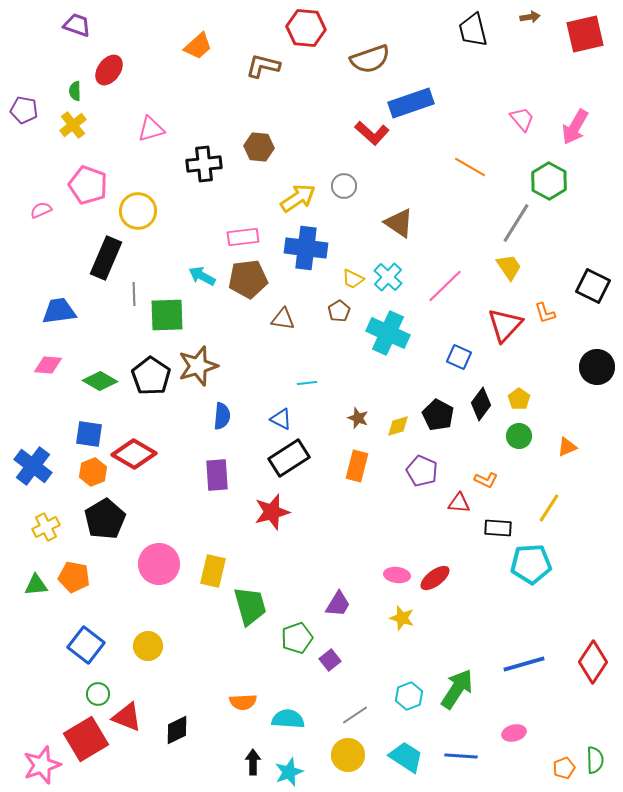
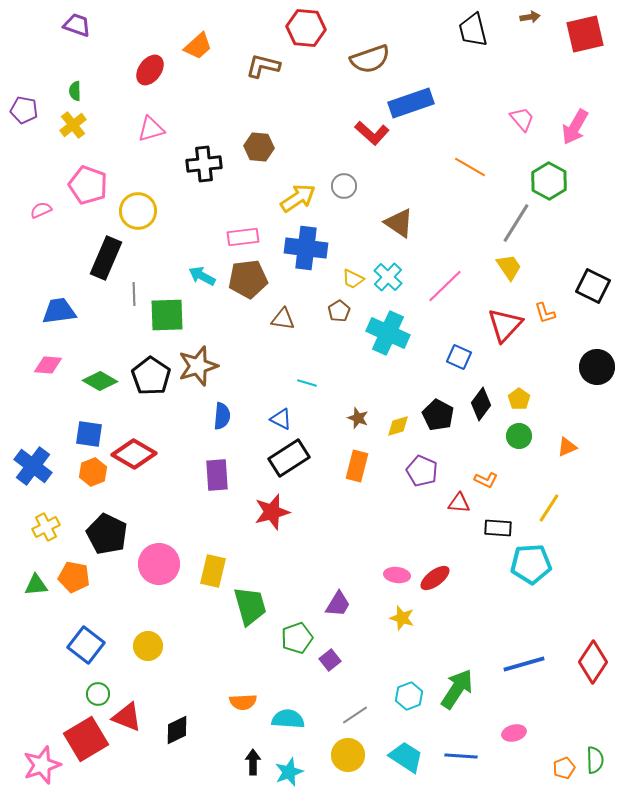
red ellipse at (109, 70): moved 41 px right
cyan line at (307, 383): rotated 24 degrees clockwise
black pentagon at (105, 519): moved 2 px right, 15 px down; rotated 15 degrees counterclockwise
